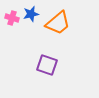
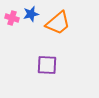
purple square: rotated 15 degrees counterclockwise
